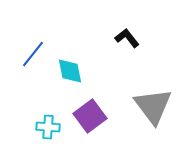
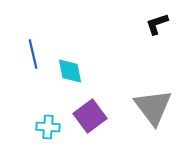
black L-shape: moved 30 px right, 14 px up; rotated 70 degrees counterclockwise
blue line: rotated 52 degrees counterclockwise
gray triangle: moved 1 px down
